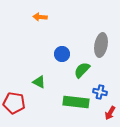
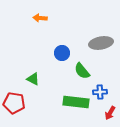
orange arrow: moved 1 px down
gray ellipse: moved 2 px up; rotated 70 degrees clockwise
blue circle: moved 1 px up
green semicircle: moved 1 px down; rotated 84 degrees counterclockwise
green triangle: moved 6 px left, 3 px up
blue cross: rotated 16 degrees counterclockwise
